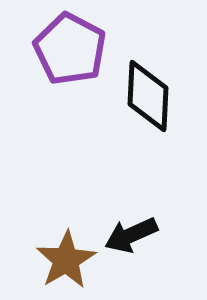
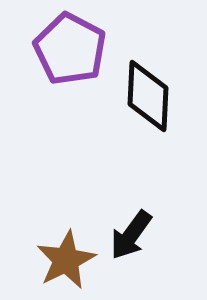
black arrow: rotated 30 degrees counterclockwise
brown star: rotated 4 degrees clockwise
